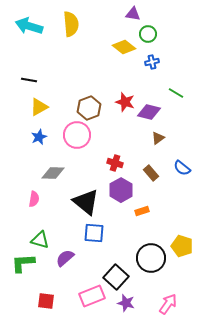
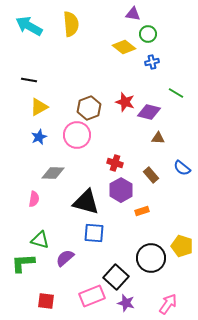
cyan arrow: rotated 12 degrees clockwise
brown triangle: rotated 40 degrees clockwise
brown rectangle: moved 2 px down
black triangle: rotated 24 degrees counterclockwise
